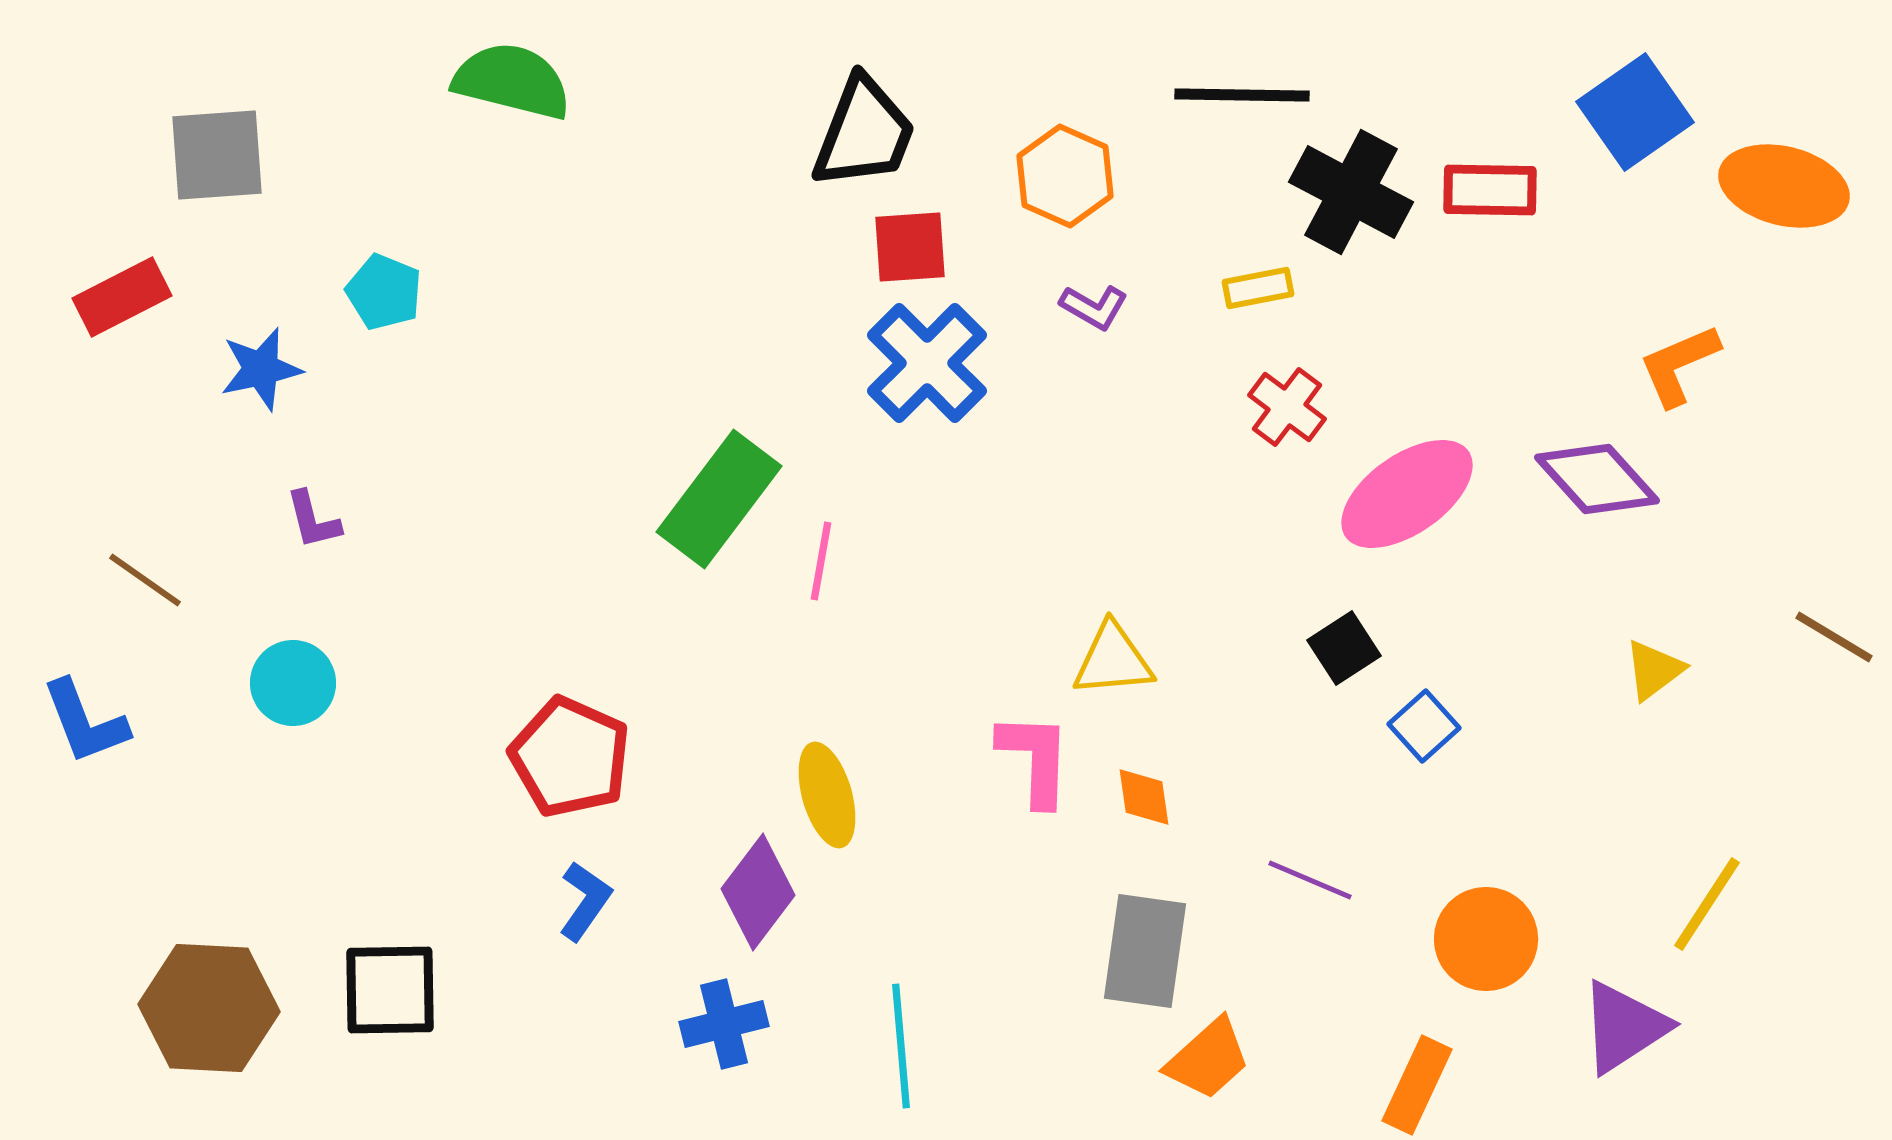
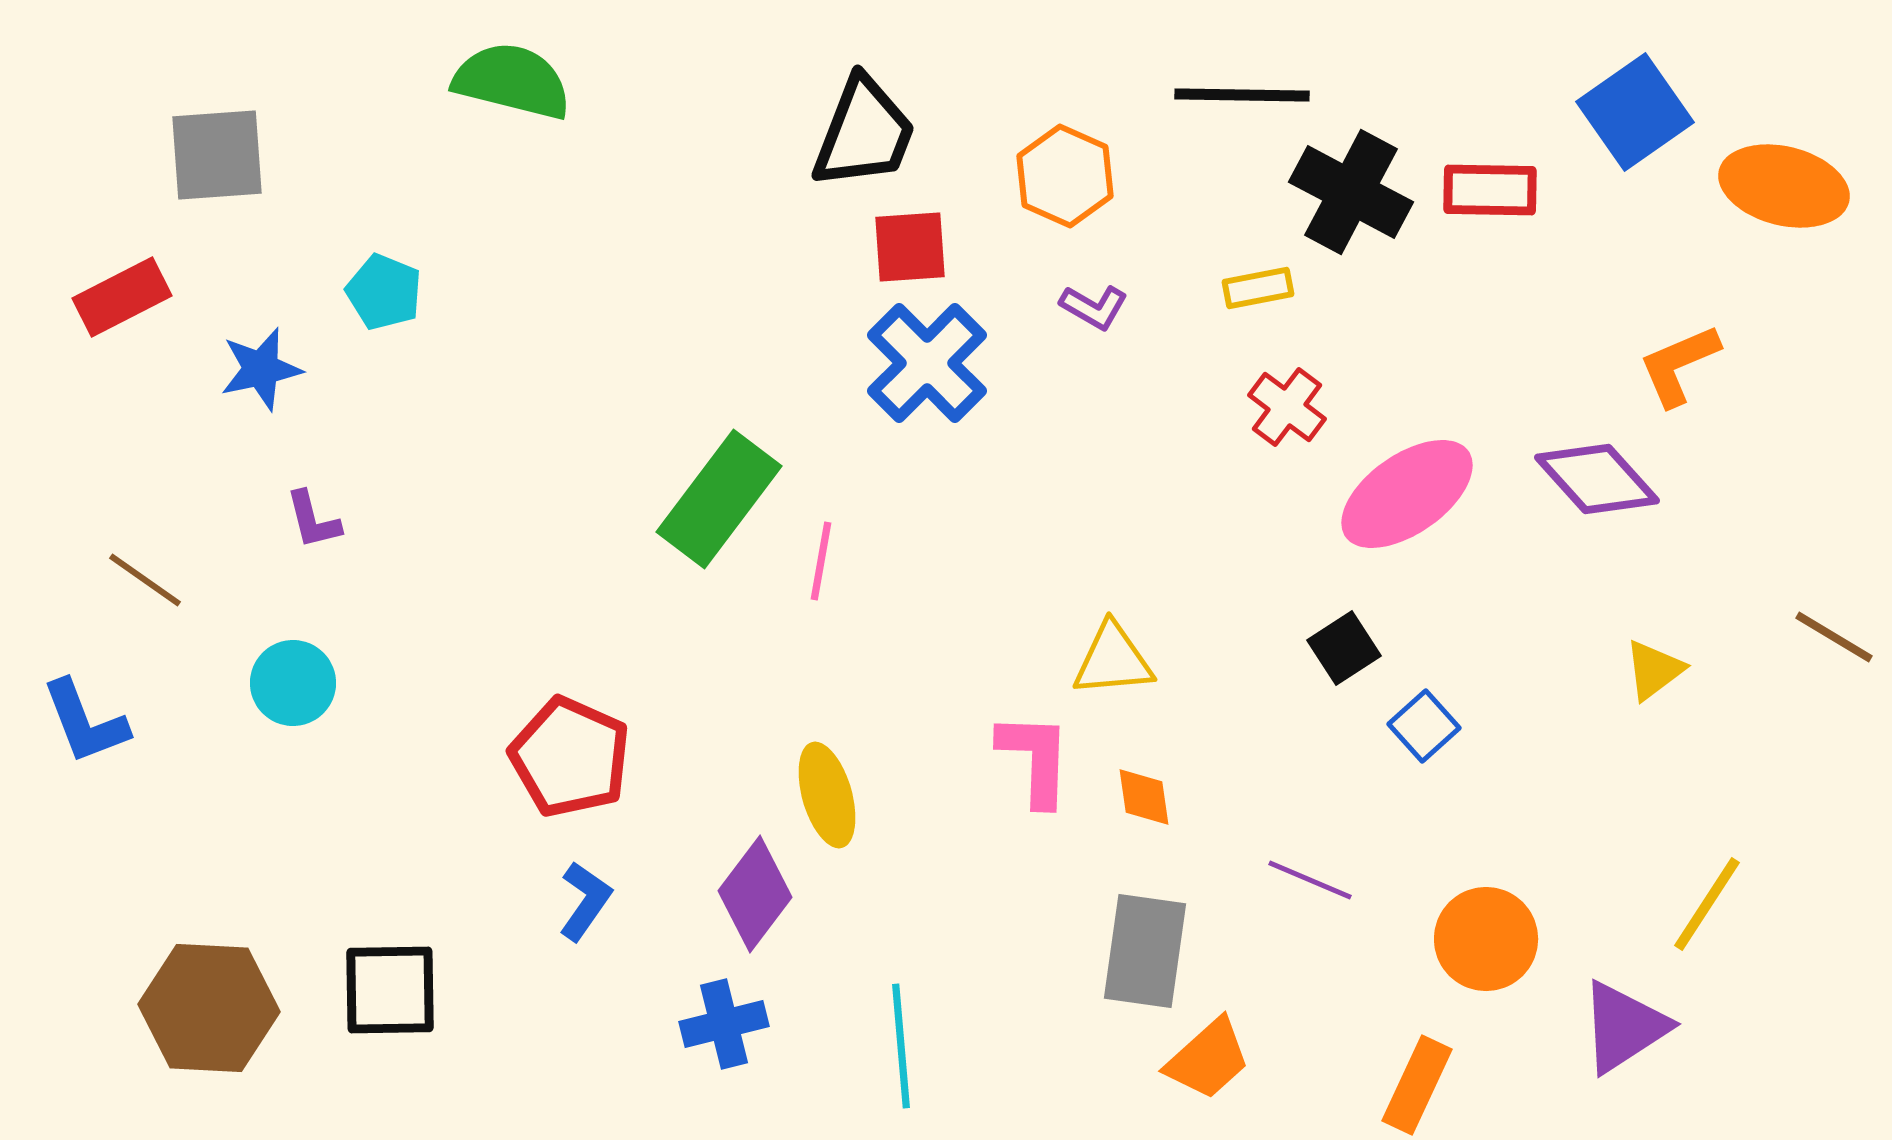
purple diamond at (758, 892): moved 3 px left, 2 px down
